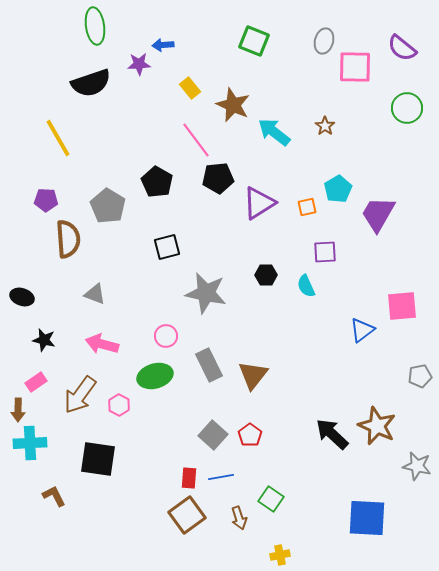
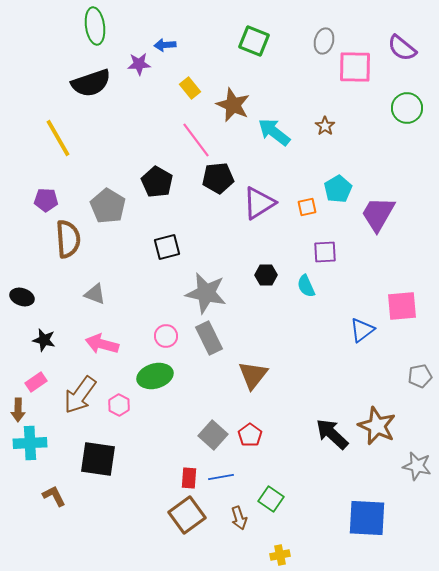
blue arrow at (163, 45): moved 2 px right
gray rectangle at (209, 365): moved 27 px up
